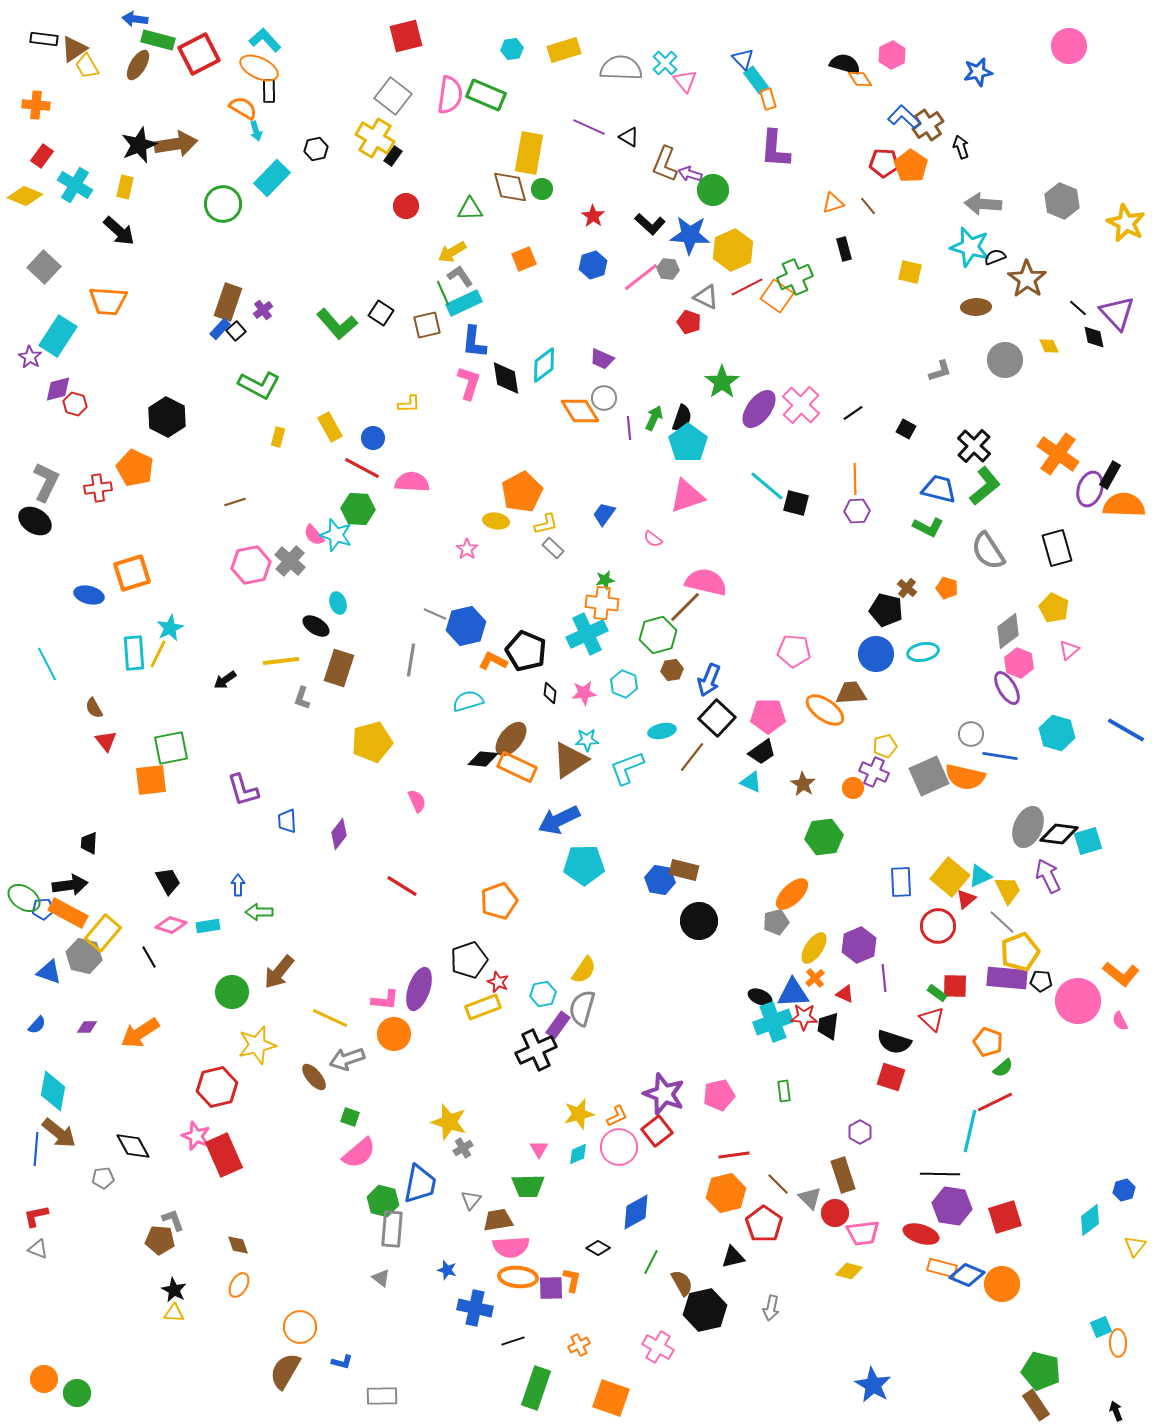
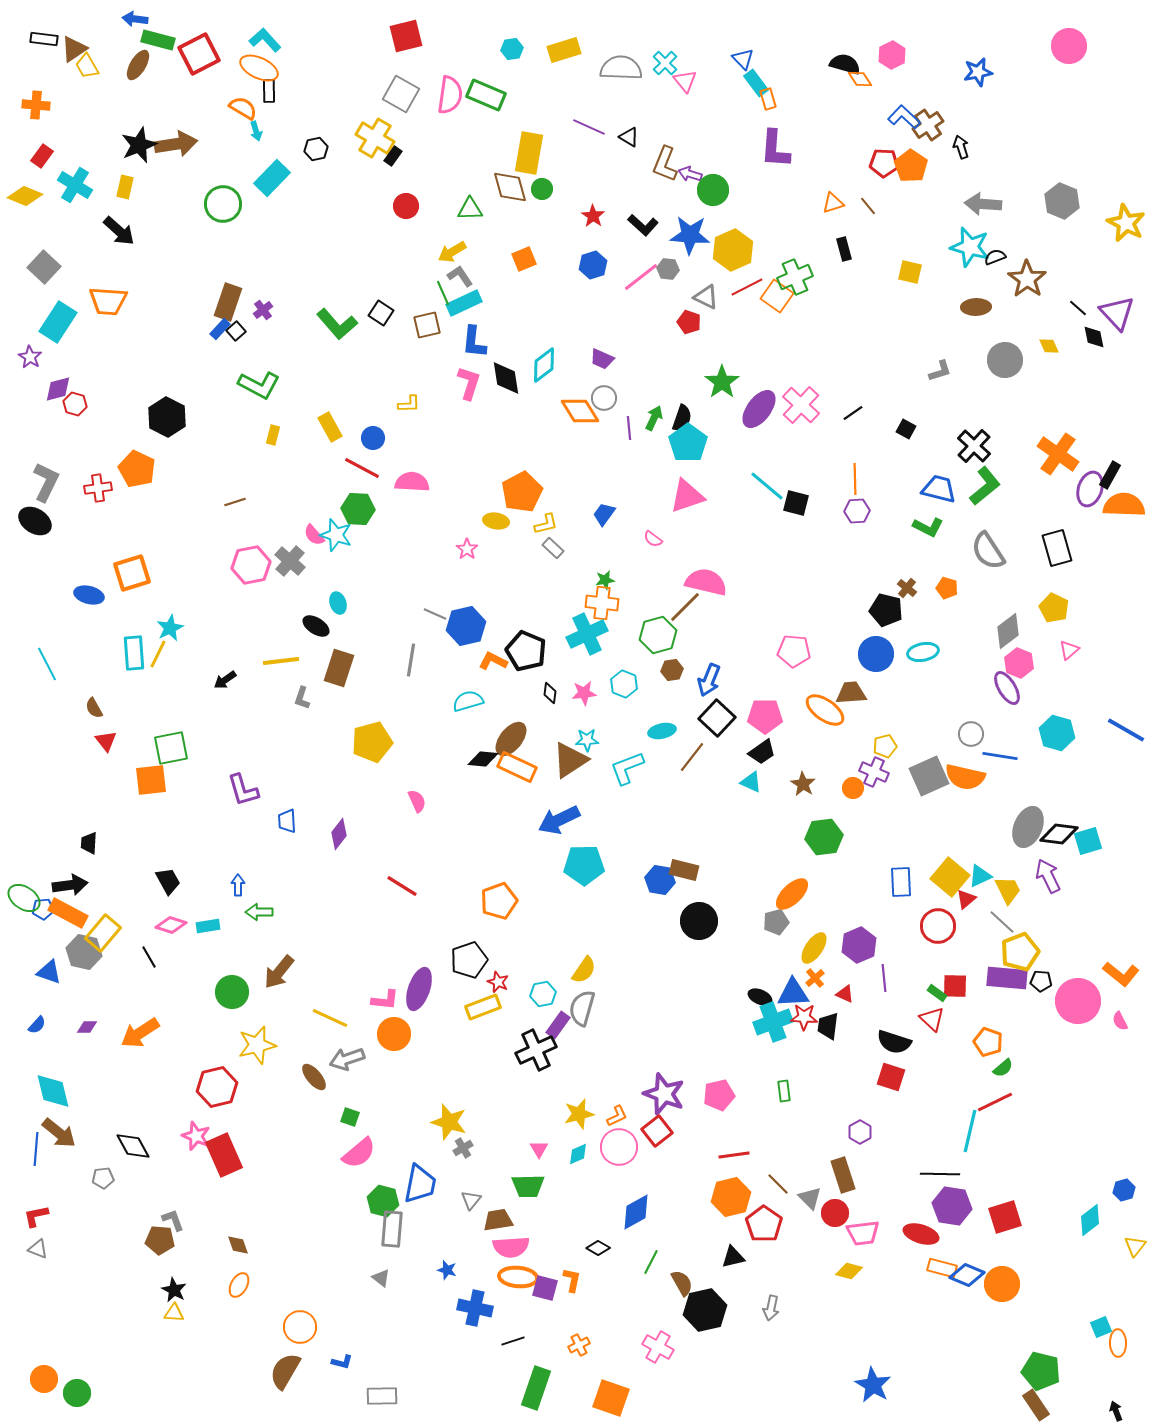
cyan rectangle at (756, 80): moved 3 px down
gray square at (393, 96): moved 8 px right, 2 px up; rotated 9 degrees counterclockwise
black L-shape at (650, 224): moved 7 px left, 1 px down
cyan rectangle at (58, 336): moved 14 px up
yellow rectangle at (278, 437): moved 5 px left, 2 px up
orange pentagon at (135, 468): moved 2 px right, 1 px down
pink pentagon at (768, 716): moved 3 px left
gray hexagon at (84, 956): moved 4 px up
cyan diamond at (53, 1091): rotated 24 degrees counterclockwise
orange hexagon at (726, 1193): moved 5 px right, 4 px down
purple square at (551, 1288): moved 6 px left; rotated 16 degrees clockwise
